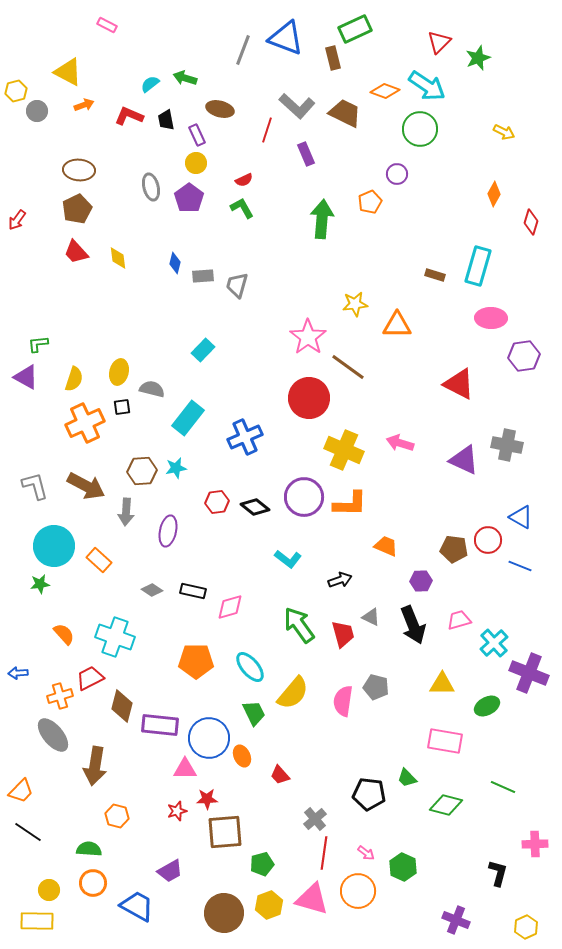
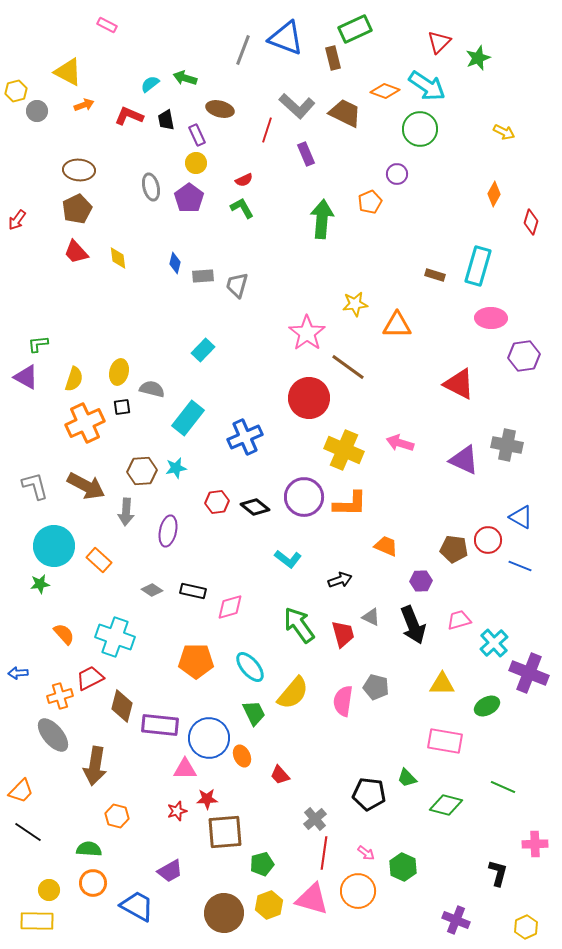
pink star at (308, 337): moved 1 px left, 4 px up
